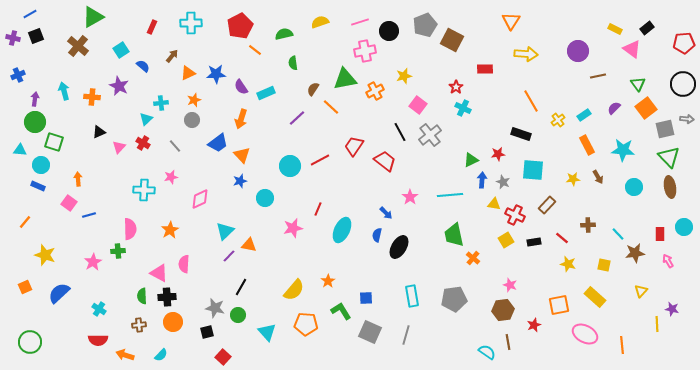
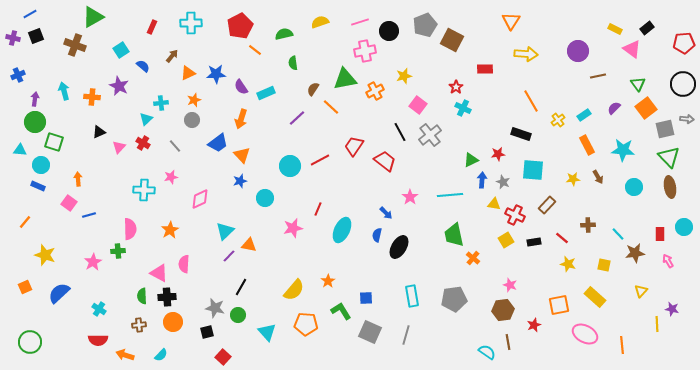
brown cross at (78, 46): moved 3 px left, 1 px up; rotated 20 degrees counterclockwise
